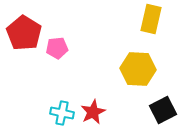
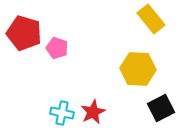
yellow rectangle: rotated 52 degrees counterclockwise
red pentagon: rotated 16 degrees counterclockwise
pink pentagon: rotated 25 degrees clockwise
black square: moved 2 px left, 2 px up
